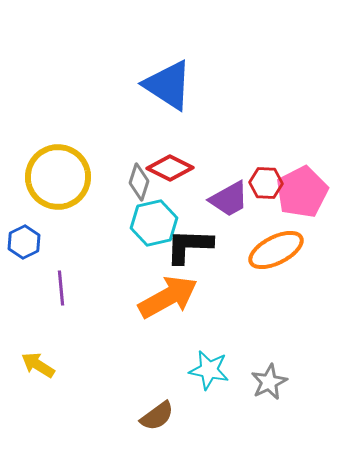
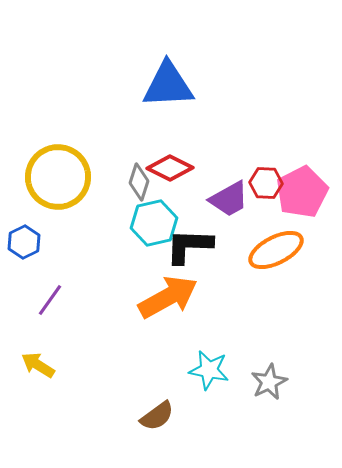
blue triangle: rotated 36 degrees counterclockwise
purple line: moved 11 px left, 12 px down; rotated 40 degrees clockwise
